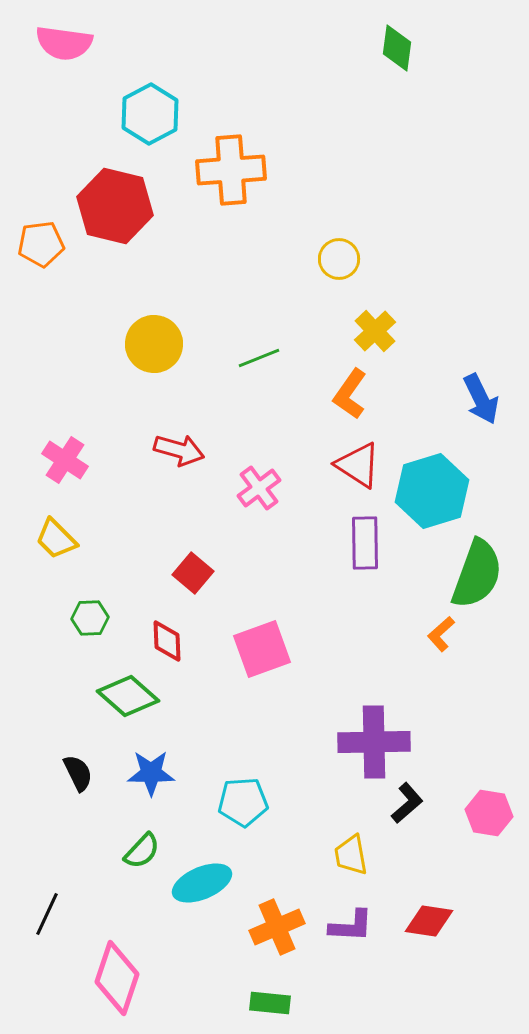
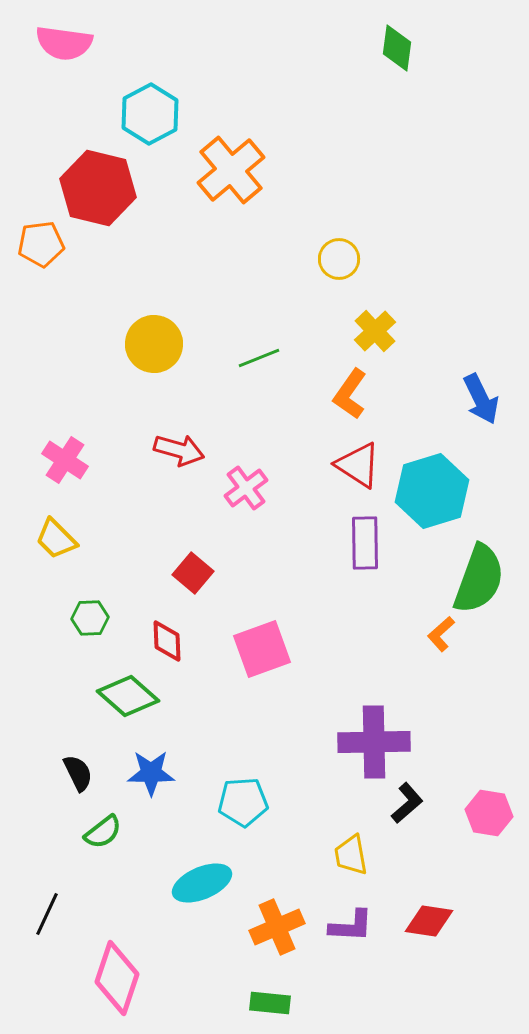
orange cross at (231, 170): rotated 36 degrees counterclockwise
red hexagon at (115, 206): moved 17 px left, 18 px up
pink cross at (259, 488): moved 13 px left
green semicircle at (477, 574): moved 2 px right, 5 px down
green semicircle at (142, 851): moved 39 px left, 19 px up; rotated 9 degrees clockwise
